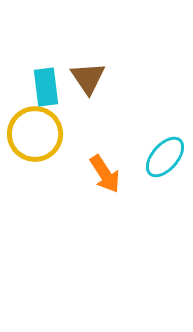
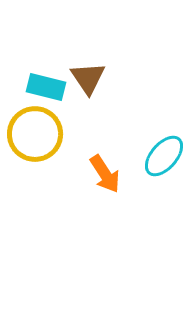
cyan rectangle: rotated 69 degrees counterclockwise
cyan ellipse: moved 1 px left, 1 px up
